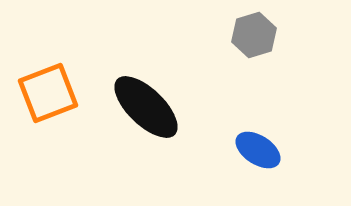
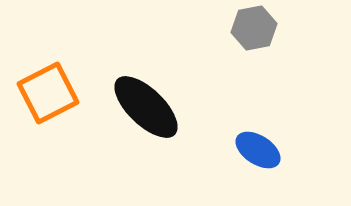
gray hexagon: moved 7 px up; rotated 6 degrees clockwise
orange square: rotated 6 degrees counterclockwise
